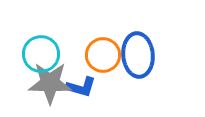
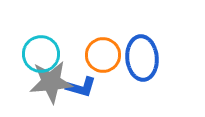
blue ellipse: moved 4 px right, 3 px down
gray star: moved 1 px right, 1 px up; rotated 6 degrees counterclockwise
